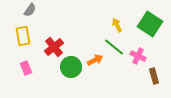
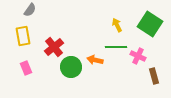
green line: moved 2 px right; rotated 40 degrees counterclockwise
orange arrow: rotated 140 degrees counterclockwise
